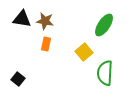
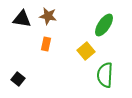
brown star: moved 3 px right, 5 px up
yellow square: moved 2 px right, 1 px up
green semicircle: moved 2 px down
